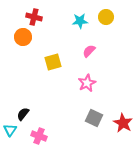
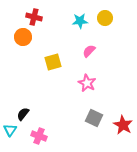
yellow circle: moved 1 px left, 1 px down
pink star: rotated 18 degrees counterclockwise
red star: moved 2 px down
